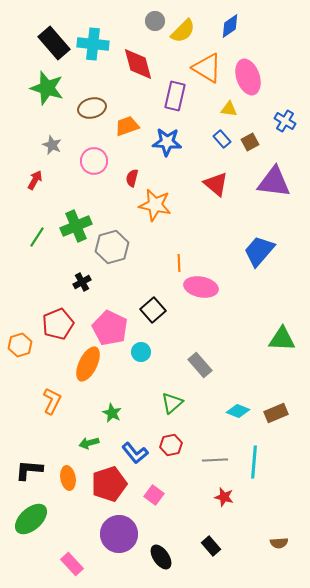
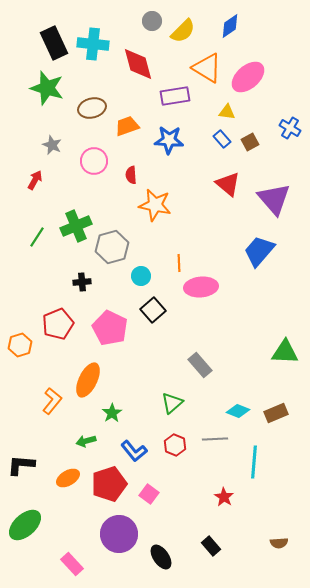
gray circle at (155, 21): moved 3 px left
black rectangle at (54, 43): rotated 16 degrees clockwise
pink ellipse at (248, 77): rotated 68 degrees clockwise
purple rectangle at (175, 96): rotated 68 degrees clockwise
yellow triangle at (229, 109): moved 2 px left, 3 px down
blue cross at (285, 121): moved 5 px right, 7 px down
blue star at (167, 142): moved 2 px right, 2 px up
red semicircle at (132, 178): moved 1 px left, 3 px up; rotated 18 degrees counterclockwise
purple triangle at (274, 182): moved 17 px down; rotated 42 degrees clockwise
red triangle at (216, 184): moved 12 px right
black cross at (82, 282): rotated 24 degrees clockwise
pink ellipse at (201, 287): rotated 16 degrees counterclockwise
green triangle at (282, 339): moved 3 px right, 13 px down
cyan circle at (141, 352): moved 76 px up
orange ellipse at (88, 364): moved 16 px down
orange L-shape at (52, 401): rotated 12 degrees clockwise
green star at (112, 413): rotated 12 degrees clockwise
green arrow at (89, 443): moved 3 px left, 2 px up
red hexagon at (171, 445): moved 4 px right; rotated 25 degrees counterclockwise
blue L-shape at (135, 453): moved 1 px left, 2 px up
gray line at (215, 460): moved 21 px up
black L-shape at (29, 470): moved 8 px left, 5 px up
orange ellipse at (68, 478): rotated 70 degrees clockwise
pink square at (154, 495): moved 5 px left, 1 px up
red star at (224, 497): rotated 18 degrees clockwise
green ellipse at (31, 519): moved 6 px left, 6 px down
